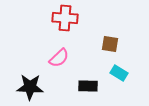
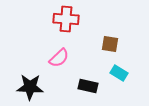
red cross: moved 1 px right, 1 px down
black rectangle: rotated 12 degrees clockwise
